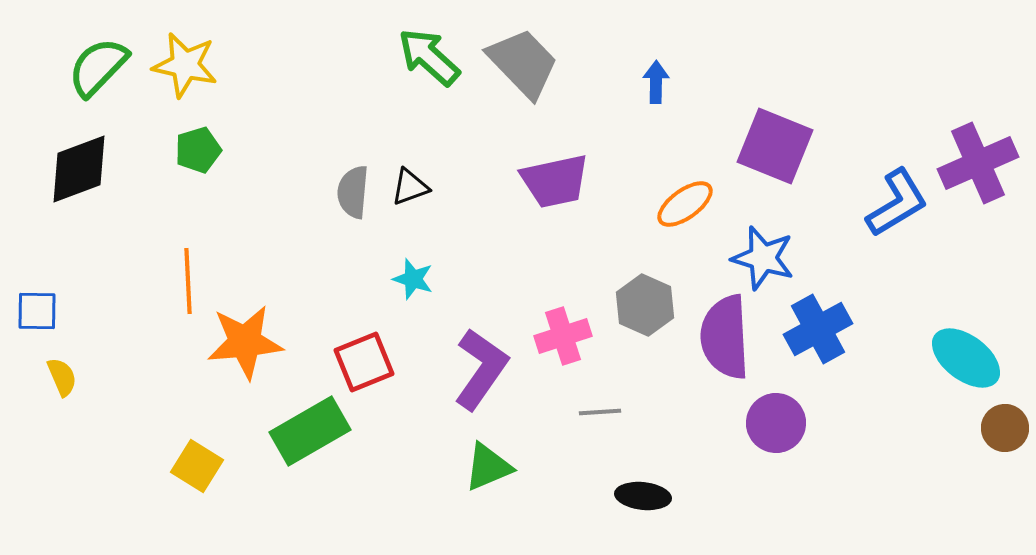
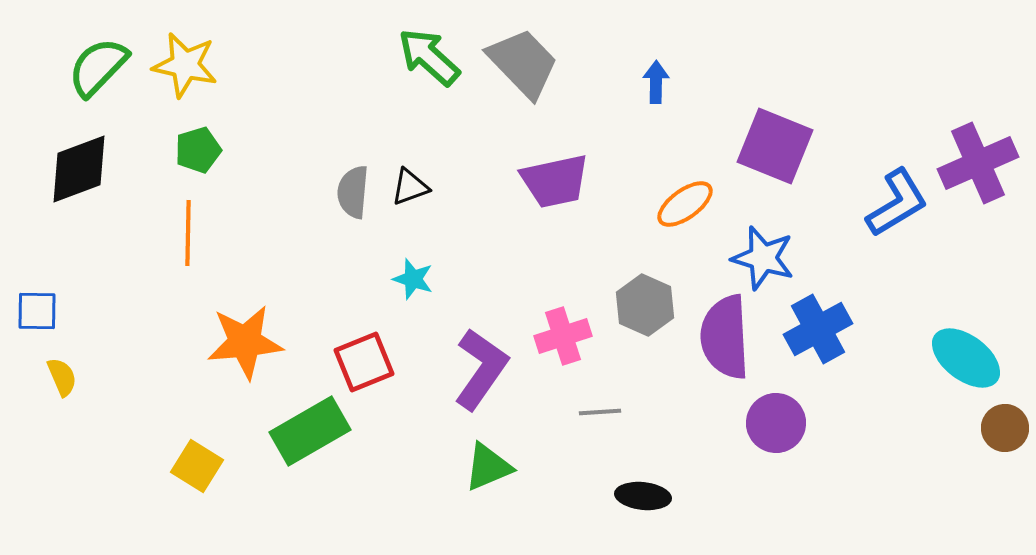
orange line: moved 48 px up; rotated 4 degrees clockwise
